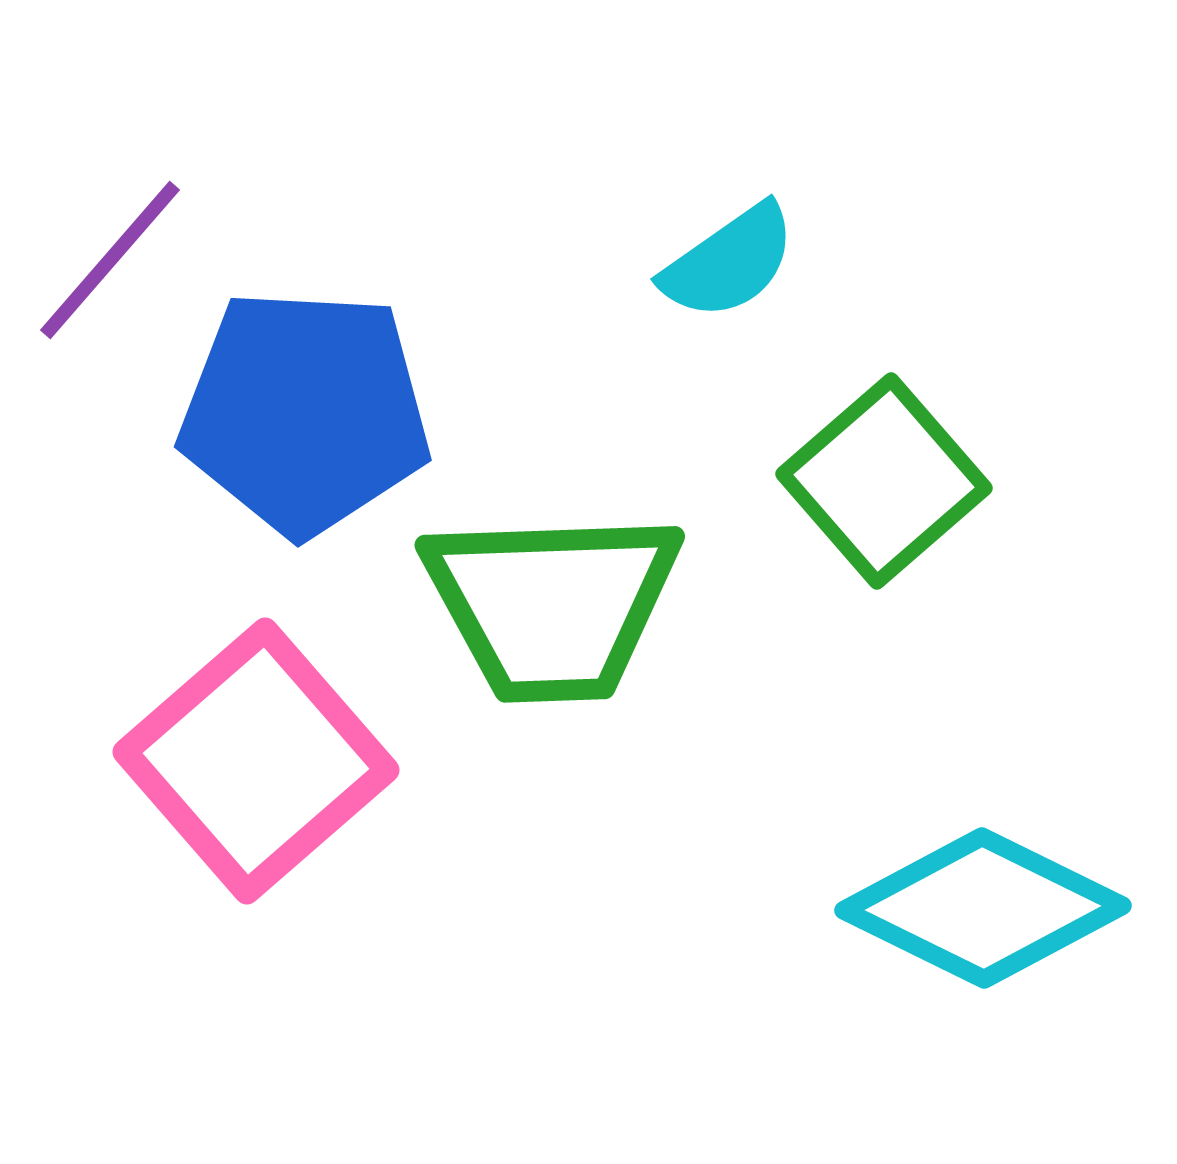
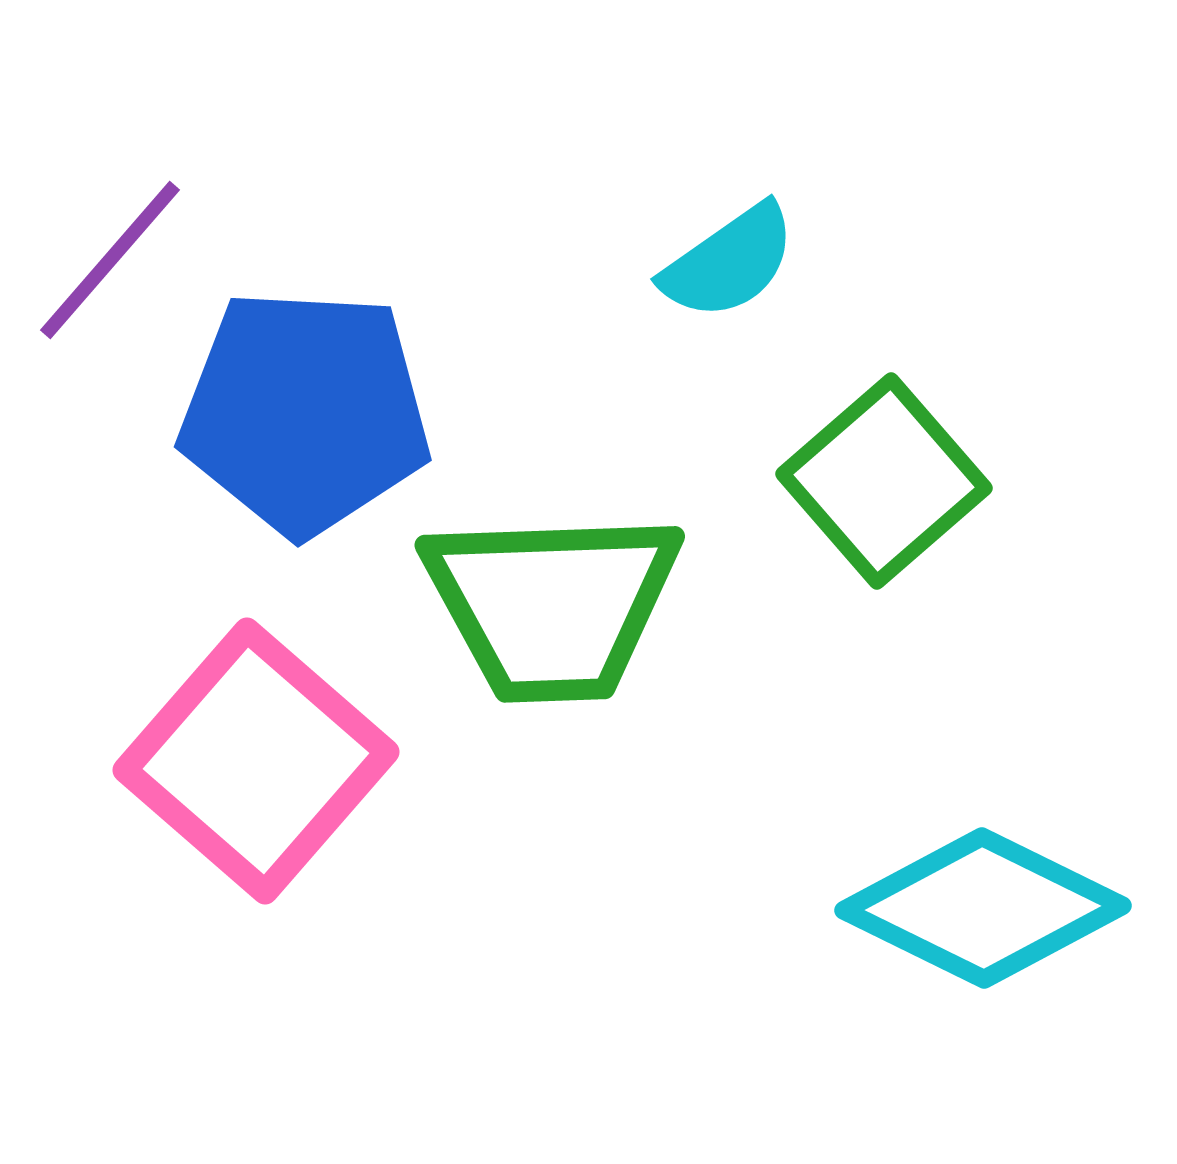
pink square: rotated 8 degrees counterclockwise
